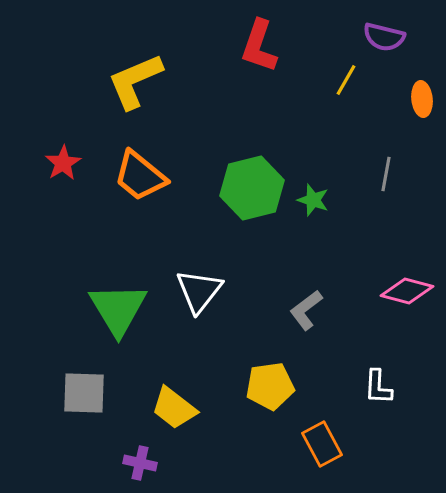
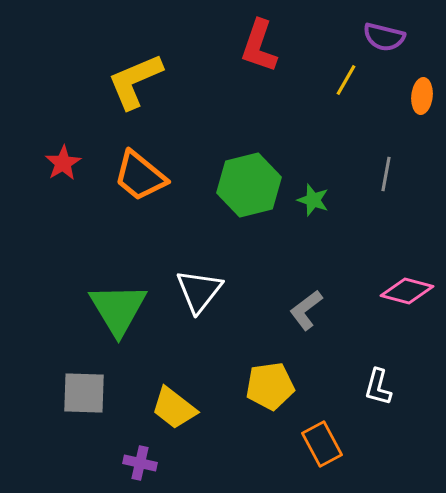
orange ellipse: moved 3 px up; rotated 12 degrees clockwise
green hexagon: moved 3 px left, 3 px up
white L-shape: rotated 12 degrees clockwise
